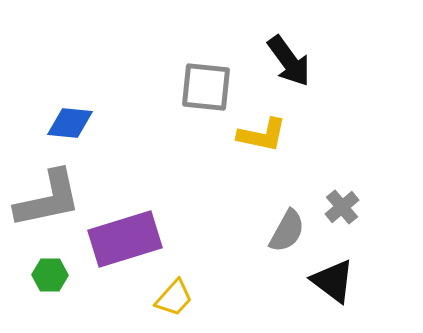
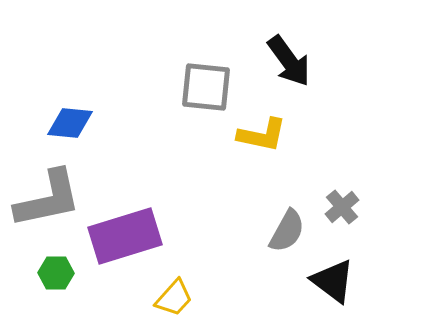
purple rectangle: moved 3 px up
green hexagon: moved 6 px right, 2 px up
